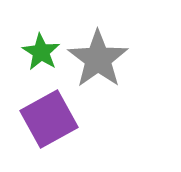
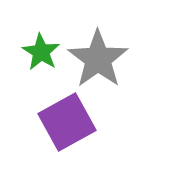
purple square: moved 18 px right, 3 px down
